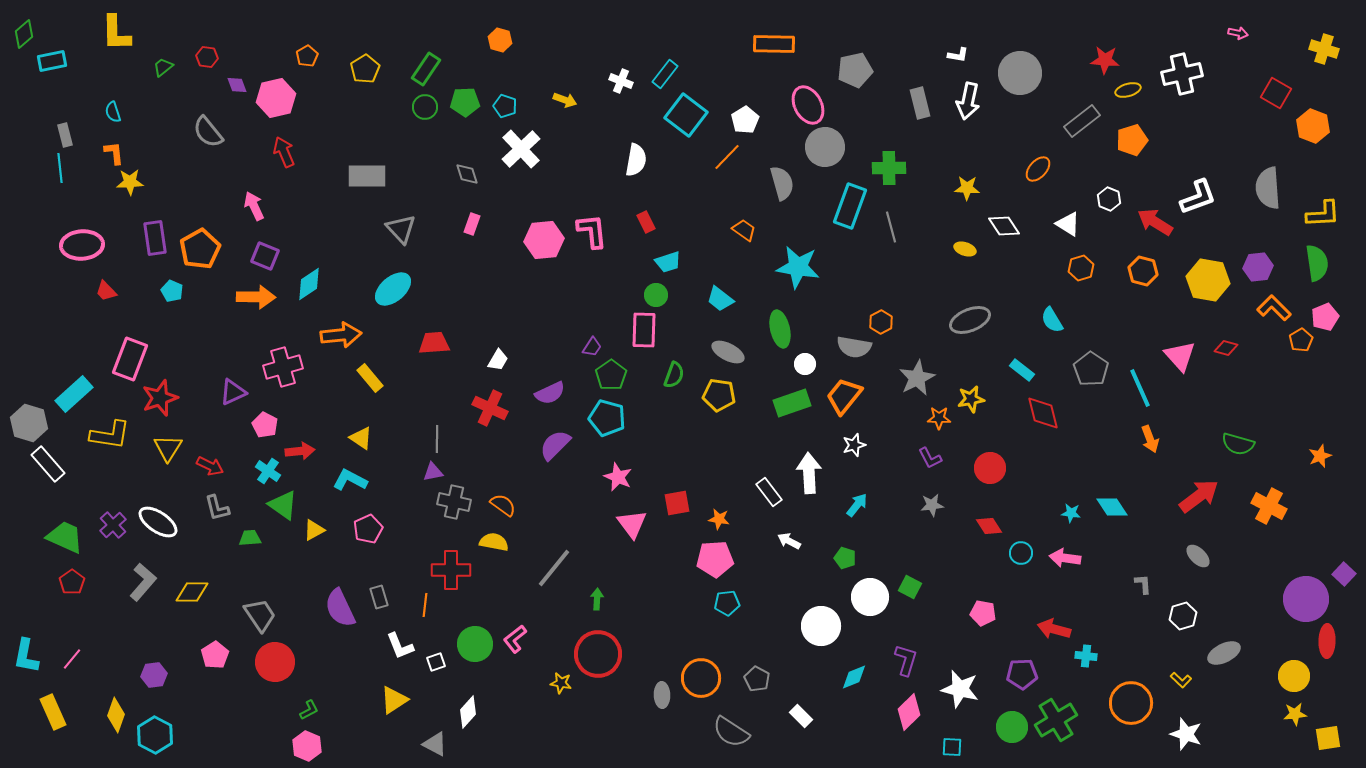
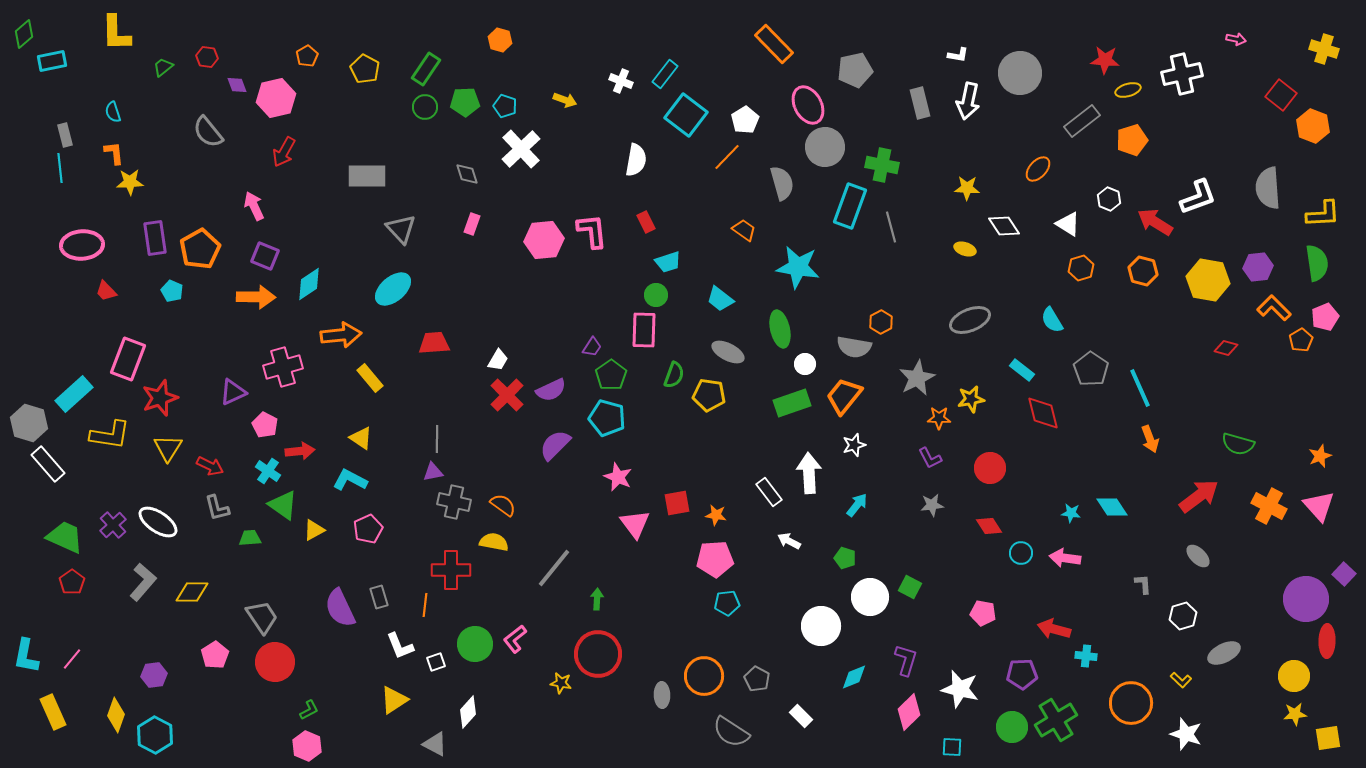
pink arrow at (1238, 33): moved 2 px left, 6 px down
orange rectangle at (774, 44): rotated 45 degrees clockwise
yellow pentagon at (365, 69): rotated 12 degrees counterclockwise
red square at (1276, 93): moved 5 px right, 2 px down; rotated 8 degrees clockwise
red arrow at (284, 152): rotated 128 degrees counterclockwise
green cross at (889, 168): moved 7 px left, 3 px up; rotated 12 degrees clockwise
pink triangle at (1180, 356): moved 139 px right, 150 px down
pink rectangle at (130, 359): moved 2 px left
purple semicircle at (550, 393): moved 1 px right, 3 px up
yellow pentagon at (719, 395): moved 10 px left
red cross at (490, 408): moved 17 px right, 13 px up; rotated 20 degrees clockwise
orange star at (719, 519): moved 3 px left, 4 px up
pink triangle at (632, 524): moved 3 px right
gray trapezoid at (260, 615): moved 2 px right, 2 px down
orange circle at (701, 678): moved 3 px right, 2 px up
